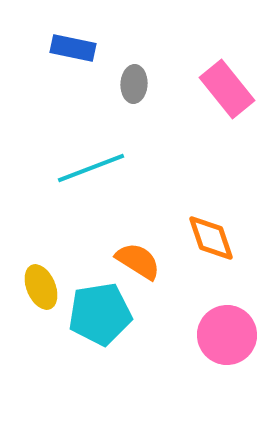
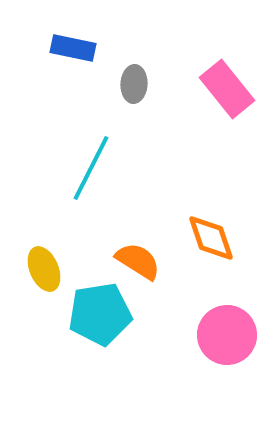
cyan line: rotated 42 degrees counterclockwise
yellow ellipse: moved 3 px right, 18 px up
